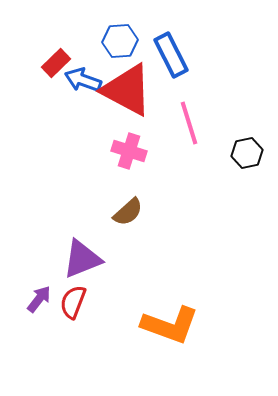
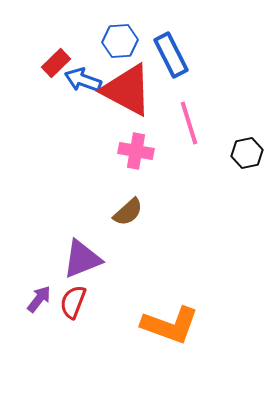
pink cross: moved 7 px right; rotated 8 degrees counterclockwise
